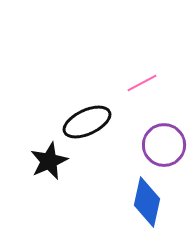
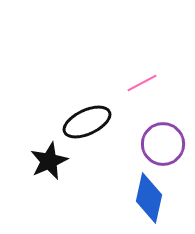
purple circle: moved 1 px left, 1 px up
blue diamond: moved 2 px right, 4 px up
